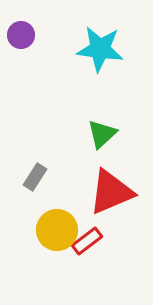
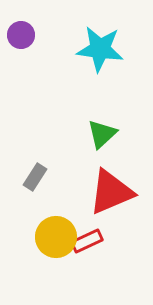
yellow circle: moved 1 px left, 7 px down
red rectangle: rotated 12 degrees clockwise
